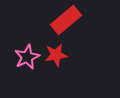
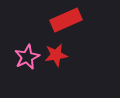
red rectangle: rotated 16 degrees clockwise
